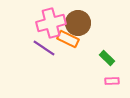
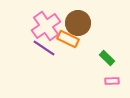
pink cross: moved 5 px left, 3 px down; rotated 20 degrees counterclockwise
